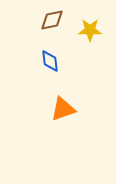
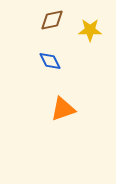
blue diamond: rotated 20 degrees counterclockwise
